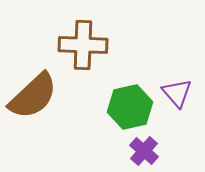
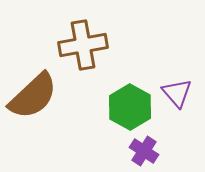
brown cross: rotated 12 degrees counterclockwise
green hexagon: rotated 18 degrees counterclockwise
purple cross: rotated 8 degrees counterclockwise
